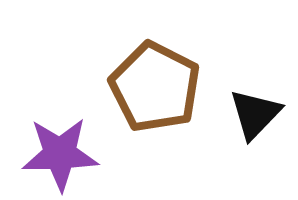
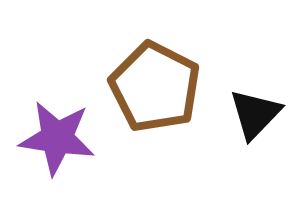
purple star: moved 3 px left, 16 px up; rotated 10 degrees clockwise
